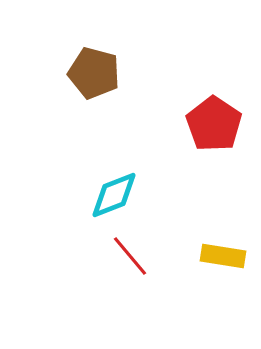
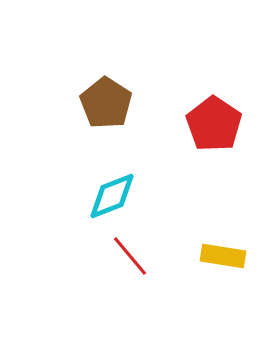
brown pentagon: moved 12 px right, 30 px down; rotated 18 degrees clockwise
cyan diamond: moved 2 px left, 1 px down
